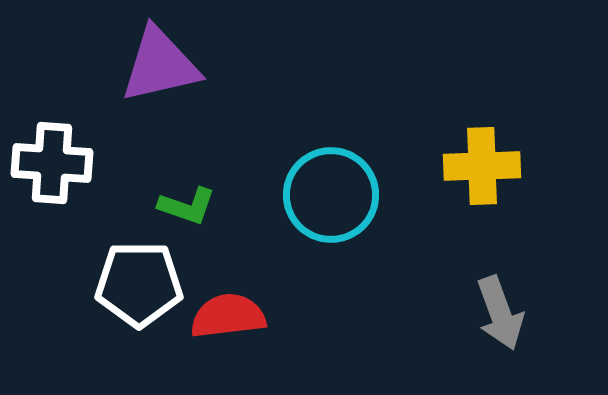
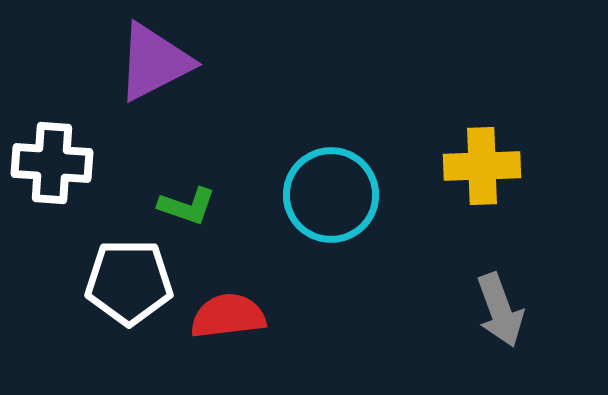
purple triangle: moved 6 px left, 3 px up; rotated 14 degrees counterclockwise
white pentagon: moved 10 px left, 2 px up
gray arrow: moved 3 px up
